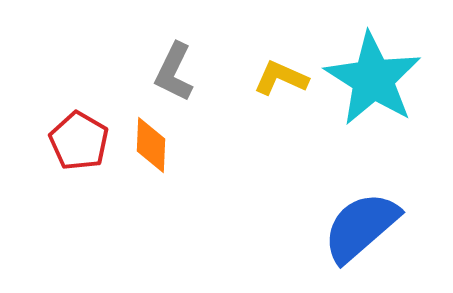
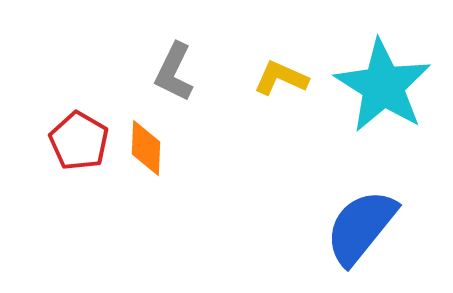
cyan star: moved 10 px right, 7 px down
orange diamond: moved 5 px left, 3 px down
blue semicircle: rotated 10 degrees counterclockwise
